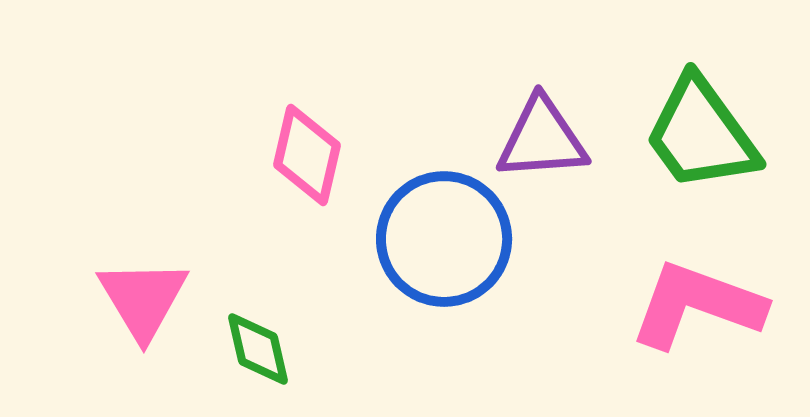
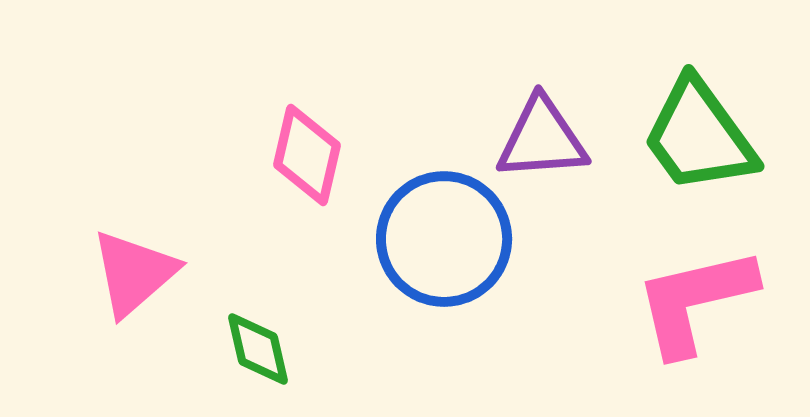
green trapezoid: moved 2 px left, 2 px down
pink triangle: moved 9 px left, 26 px up; rotated 20 degrees clockwise
pink L-shape: moved 2 px left, 4 px up; rotated 33 degrees counterclockwise
